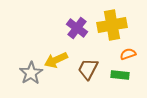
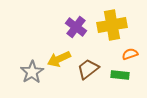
purple cross: moved 1 px left, 1 px up
orange semicircle: moved 2 px right
yellow arrow: moved 3 px right, 1 px up
brown trapezoid: rotated 25 degrees clockwise
gray star: moved 1 px right, 1 px up
